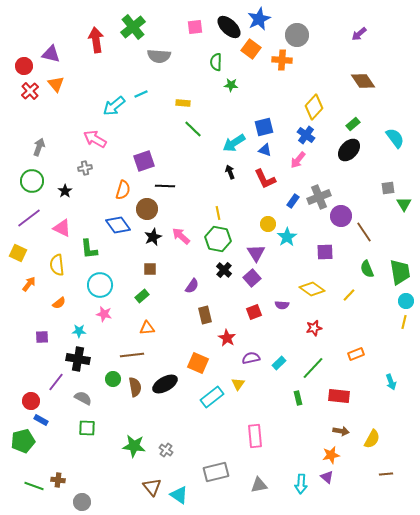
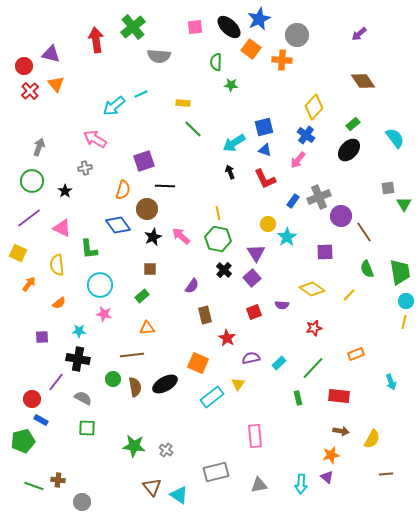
red circle at (31, 401): moved 1 px right, 2 px up
